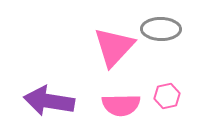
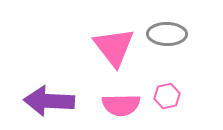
gray ellipse: moved 6 px right, 5 px down
pink triangle: rotated 21 degrees counterclockwise
purple arrow: rotated 6 degrees counterclockwise
